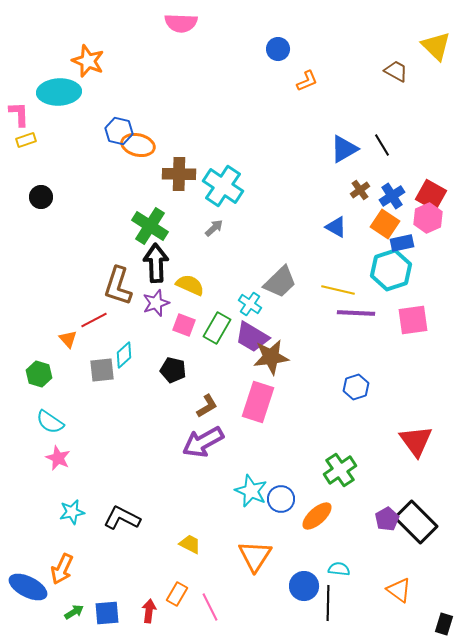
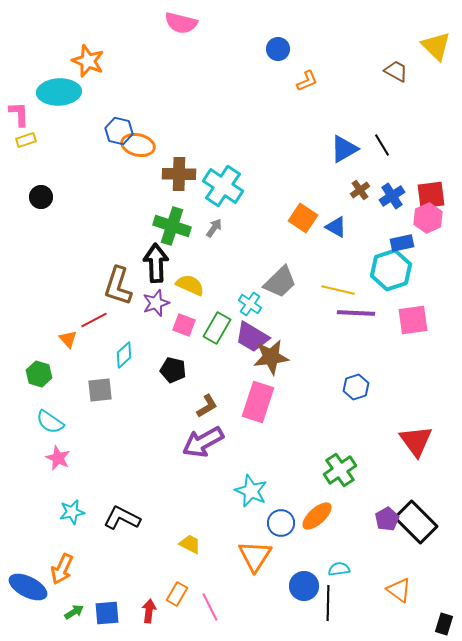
pink semicircle at (181, 23): rotated 12 degrees clockwise
red square at (431, 195): rotated 36 degrees counterclockwise
orange square at (385, 224): moved 82 px left, 6 px up
green cross at (150, 226): moved 22 px right; rotated 15 degrees counterclockwise
gray arrow at (214, 228): rotated 12 degrees counterclockwise
gray square at (102, 370): moved 2 px left, 20 px down
blue circle at (281, 499): moved 24 px down
cyan semicircle at (339, 569): rotated 15 degrees counterclockwise
